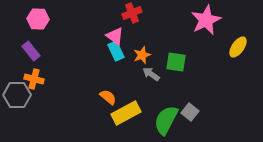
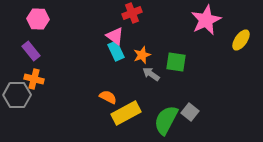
yellow ellipse: moved 3 px right, 7 px up
orange semicircle: rotated 12 degrees counterclockwise
